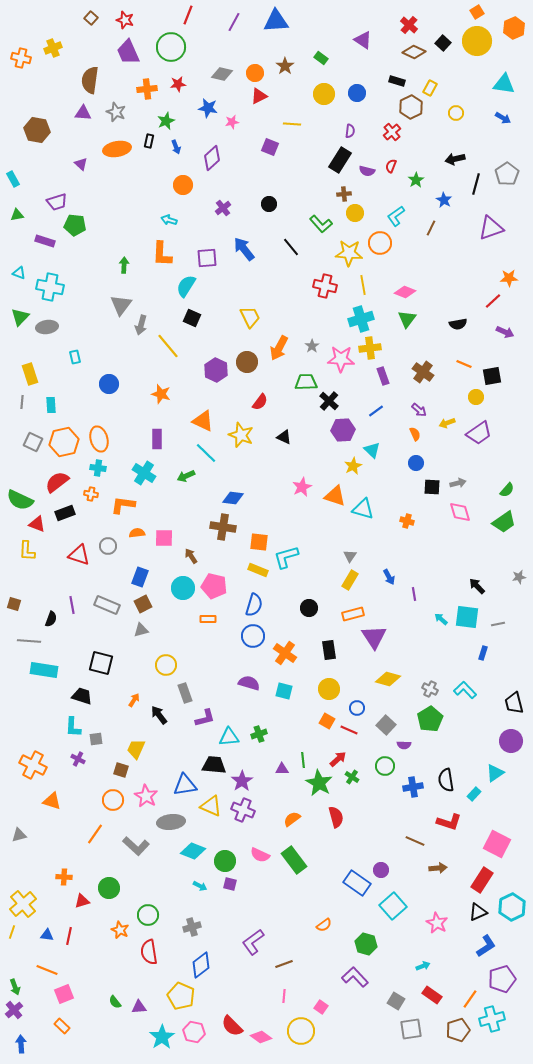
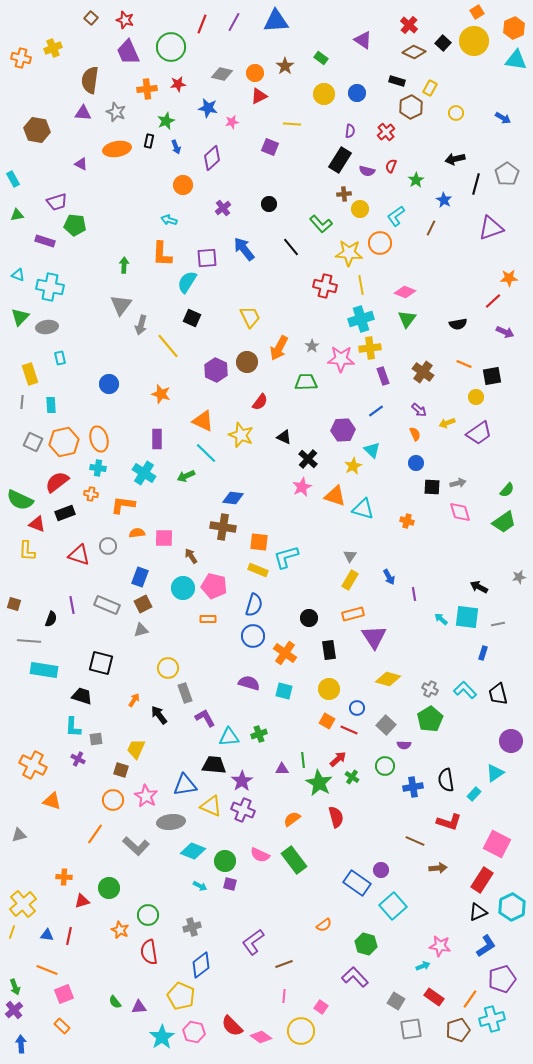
red line at (188, 15): moved 14 px right, 9 px down
yellow circle at (477, 41): moved 3 px left
cyan triangle at (504, 84): moved 12 px right, 24 px up
red cross at (392, 132): moved 6 px left
purple triangle at (81, 164): rotated 16 degrees counterclockwise
yellow circle at (355, 213): moved 5 px right, 4 px up
cyan triangle at (19, 273): moved 1 px left, 2 px down
yellow line at (363, 285): moved 2 px left
cyan semicircle at (186, 286): moved 1 px right, 4 px up
cyan rectangle at (75, 357): moved 15 px left, 1 px down
black cross at (329, 401): moved 21 px left, 58 px down
black arrow at (477, 586): moved 2 px right, 1 px down; rotated 18 degrees counterclockwise
black circle at (309, 608): moved 10 px down
yellow circle at (166, 665): moved 2 px right, 3 px down
black trapezoid at (514, 703): moved 16 px left, 9 px up
purple L-shape at (205, 718): rotated 105 degrees counterclockwise
pink star at (437, 923): moved 3 px right, 23 px down; rotated 20 degrees counterclockwise
red rectangle at (432, 995): moved 2 px right, 2 px down
